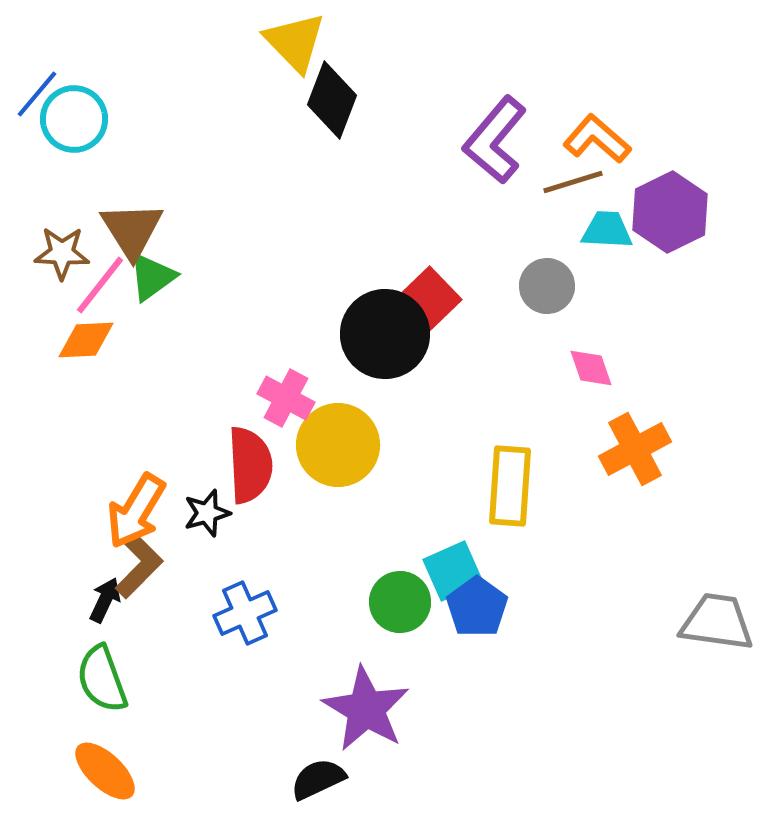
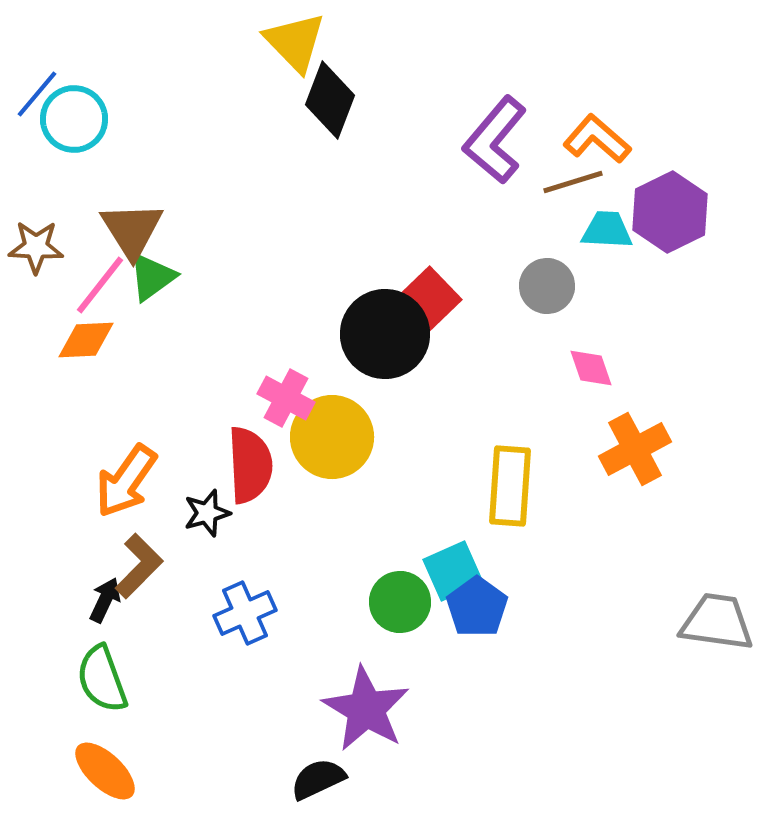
black diamond: moved 2 px left
brown star: moved 26 px left, 6 px up
yellow circle: moved 6 px left, 8 px up
orange arrow: moved 10 px left, 30 px up; rotated 4 degrees clockwise
